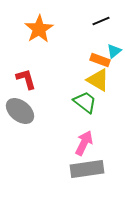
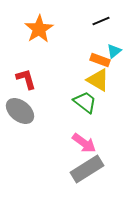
pink arrow: rotated 100 degrees clockwise
gray rectangle: rotated 24 degrees counterclockwise
